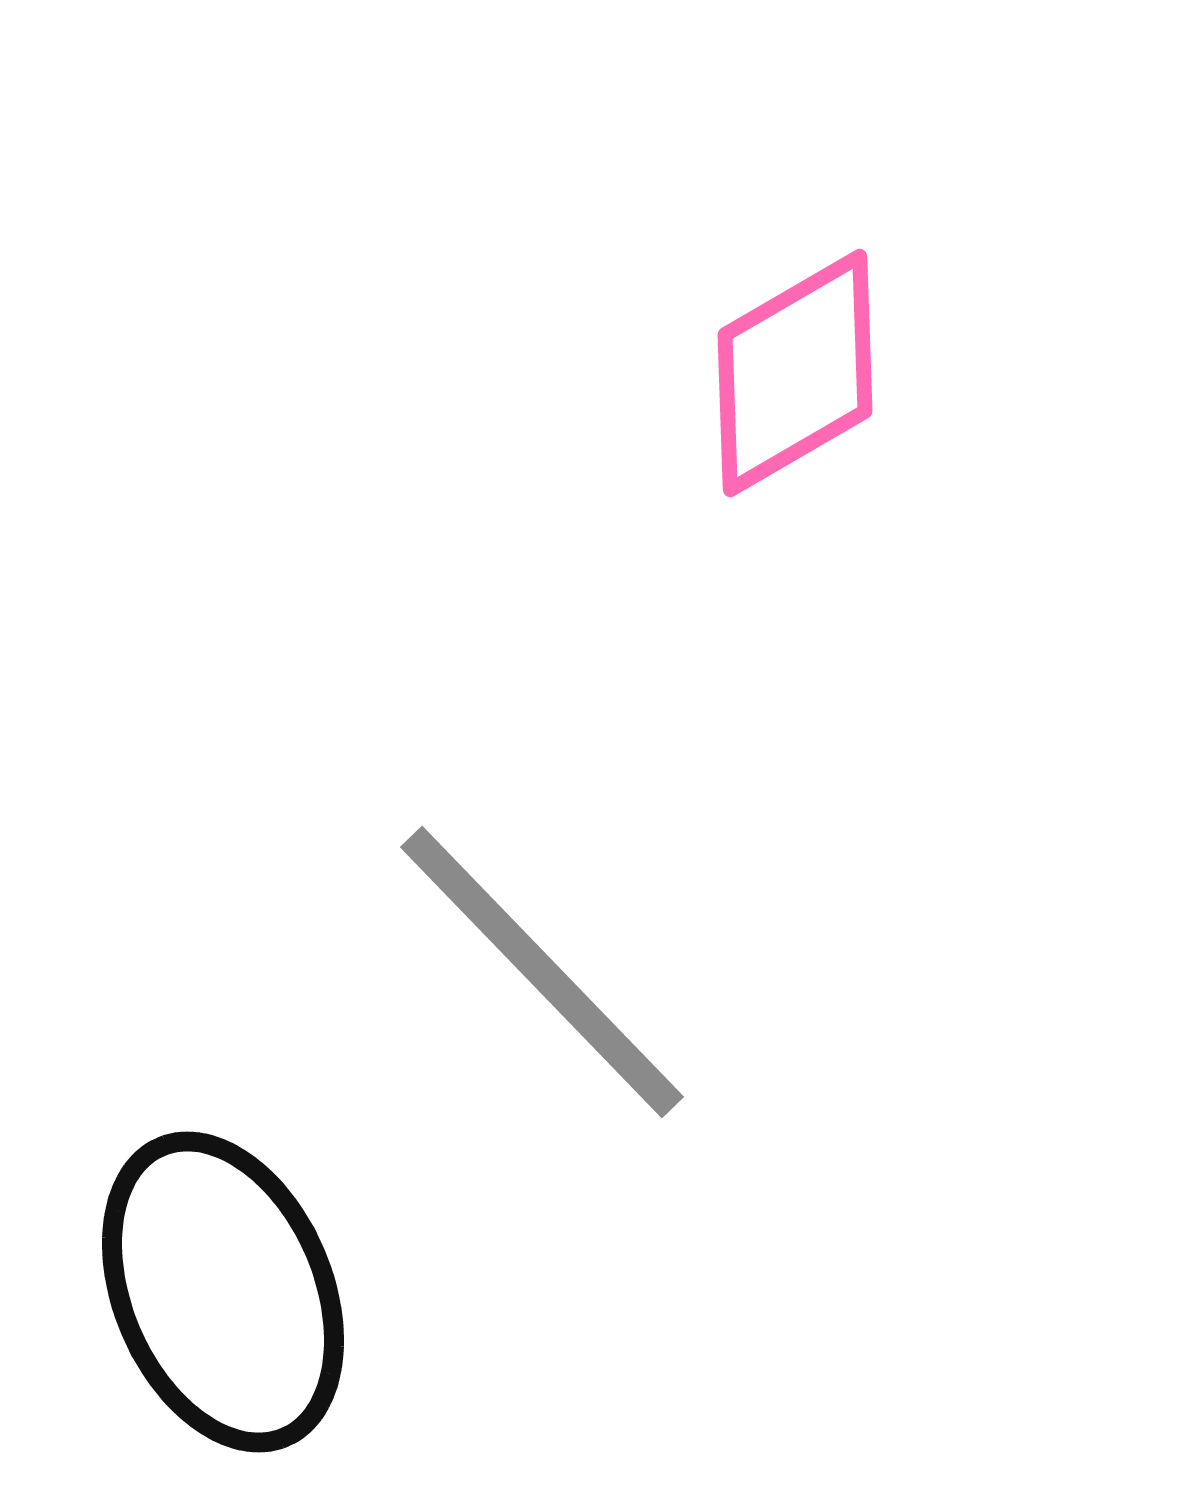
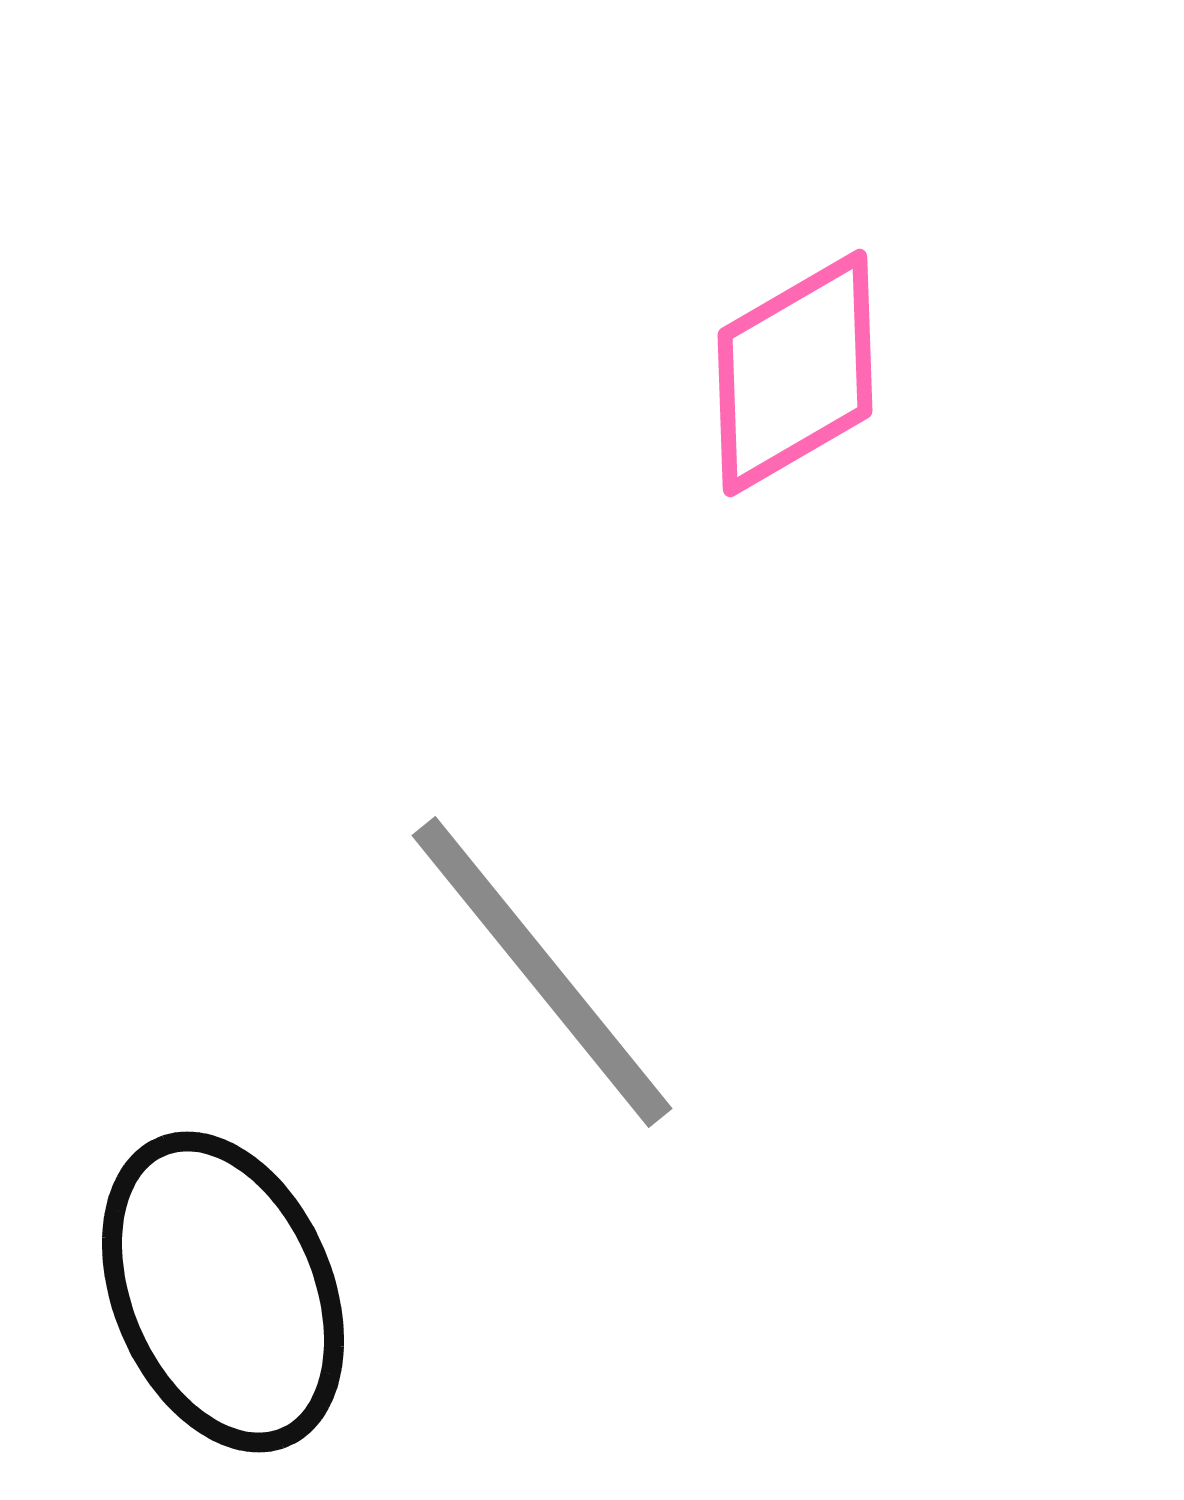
gray line: rotated 5 degrees clockwise
